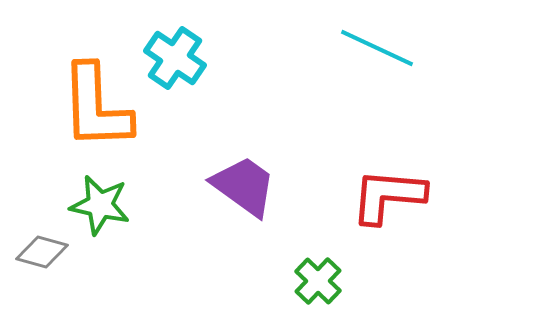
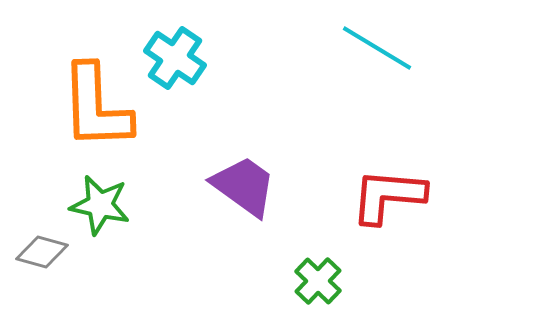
cyan line: rotated 6 degrees clockwise
